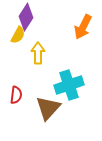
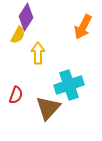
red semicircle: rotated 12 degrees clockwise
